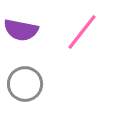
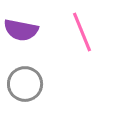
pink line: rotated 60 degrees counterclockwise
